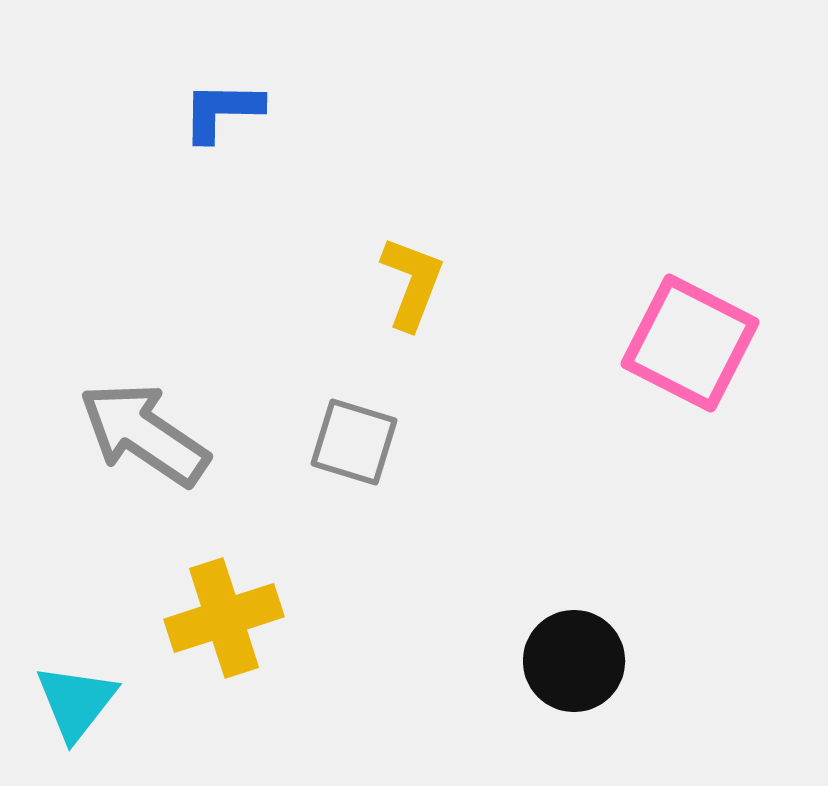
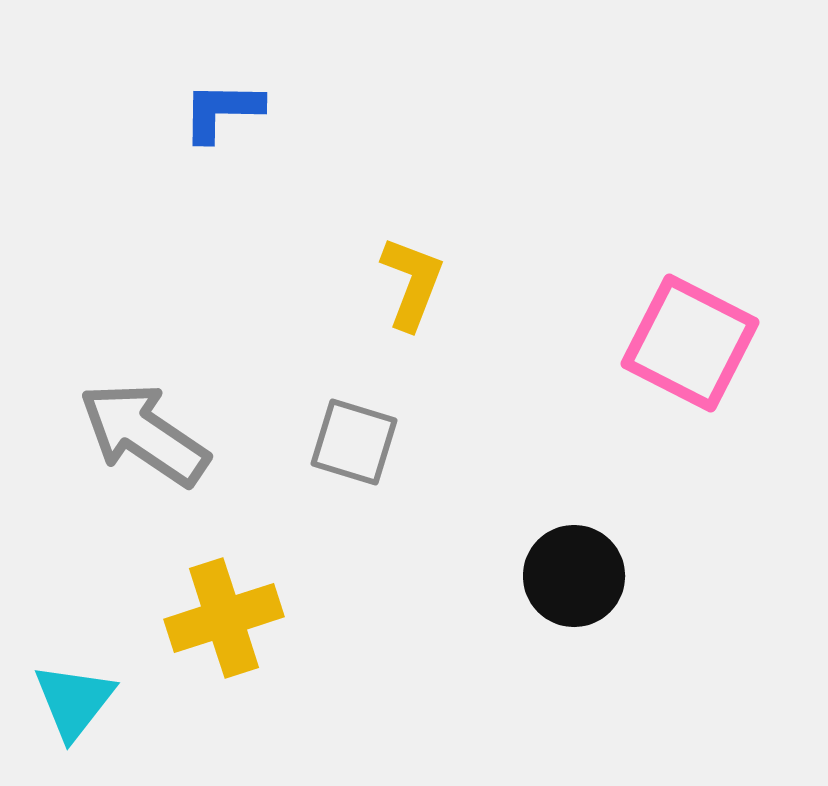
black circle: moved 85 px up
cyan triangle: moved 2 px left, 1 px up
